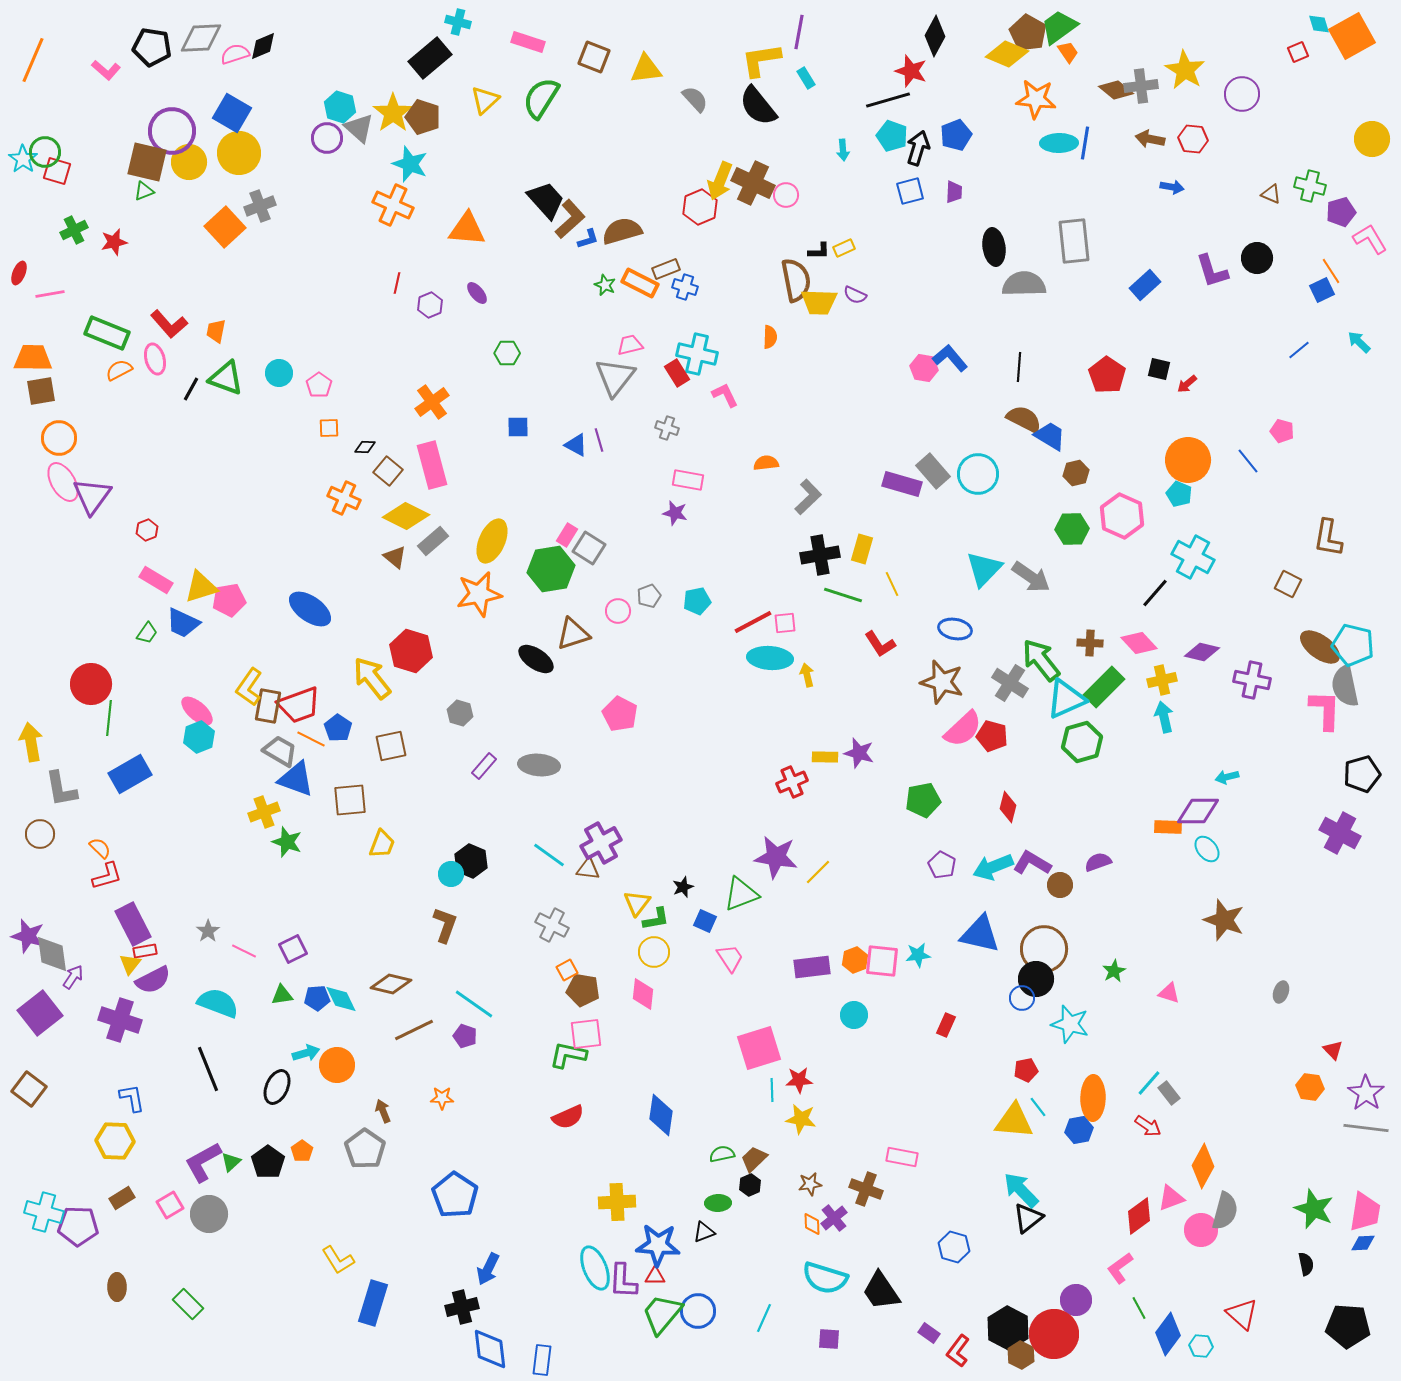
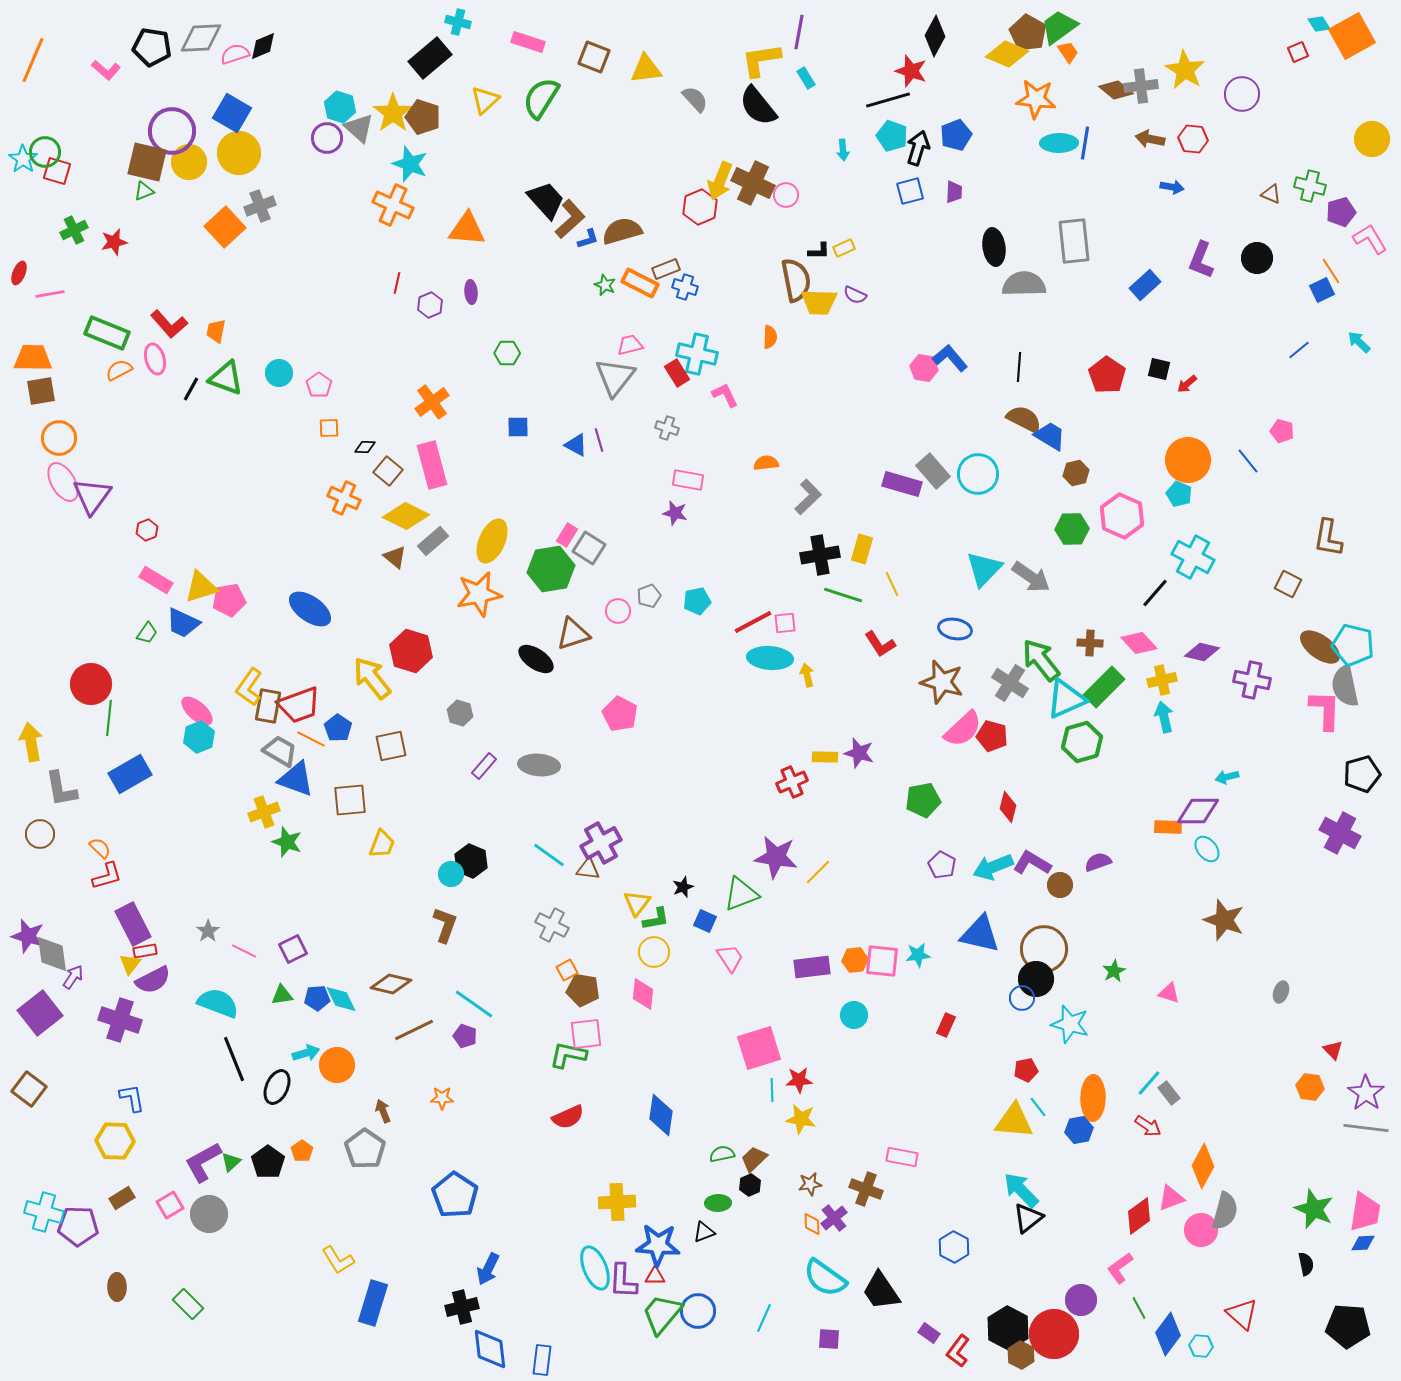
cyan diamond at (1319, 24): rotated 15 degrees counterclockwise
purple L-shape at (1212, 271): moved 11 px left, 11 px up; rotated 39 degrees clockwise
purple ellipse at (477, 293): moved 6 px left, 1 px up; rotated 35 degrees clockwise
orange hexagon at (855, 960): rotated 15 degrees clockwise
black line at (208, 1069): moved 26 px right, 10 px up
blue hexagon at (954, 1247): rotated 12 degrees clockwise
cyan semicircle at (825, 1278): rotated 18 degrees clockwise
purple circle at (1076, 1300): moved 5 px right
